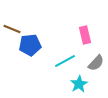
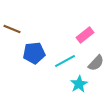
pink rectangle: rotated 66 degrees clockwise
blue pentagon: moved 4 px right, 8 px down
